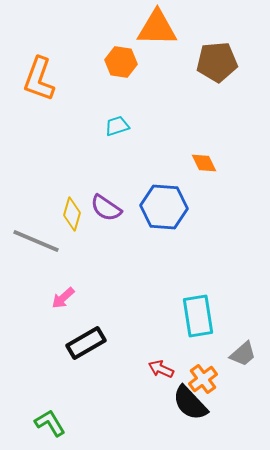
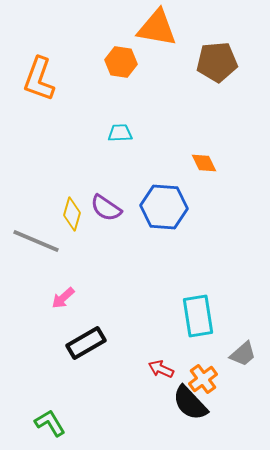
orange triangle: rotated 9 degrees clockwise
cyan trapezoid: moved 3 px right, 7 px down; rotated 15 degrees clockwise
